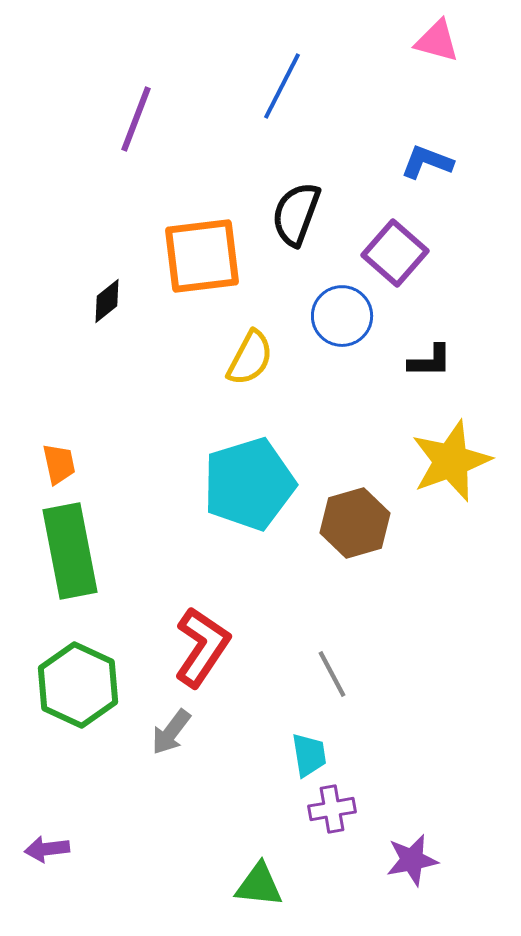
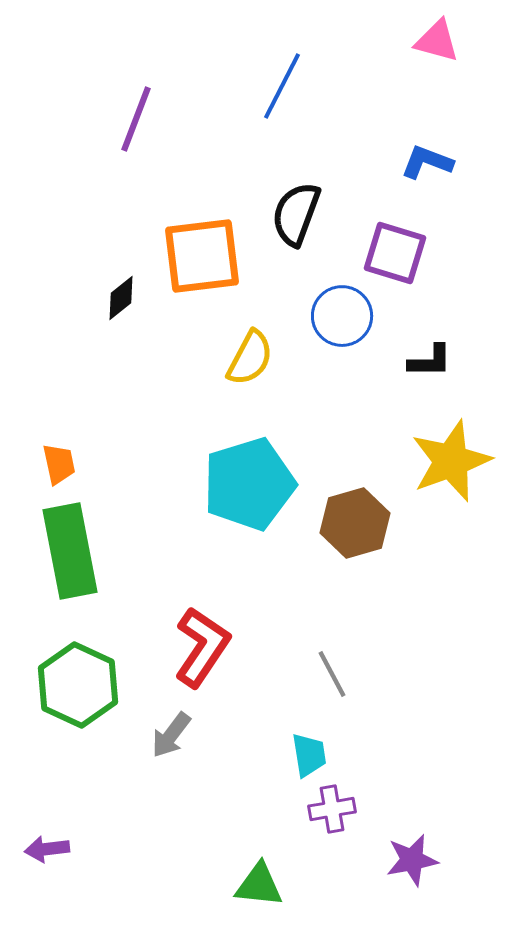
purple square: rotated 24 degrees counterclockwise
black diamond: moved 14 px right, 3 px up
gray arrow: moved 3 px down
